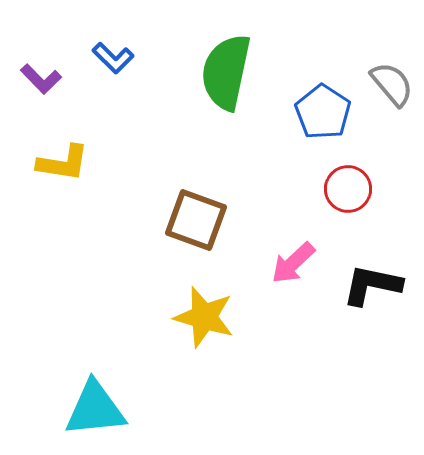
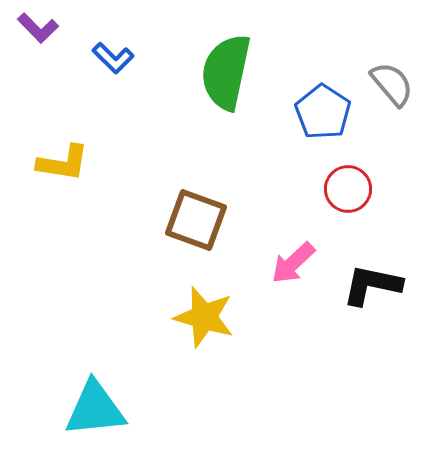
purple L-shape: moved 3 px left, 51 px up
